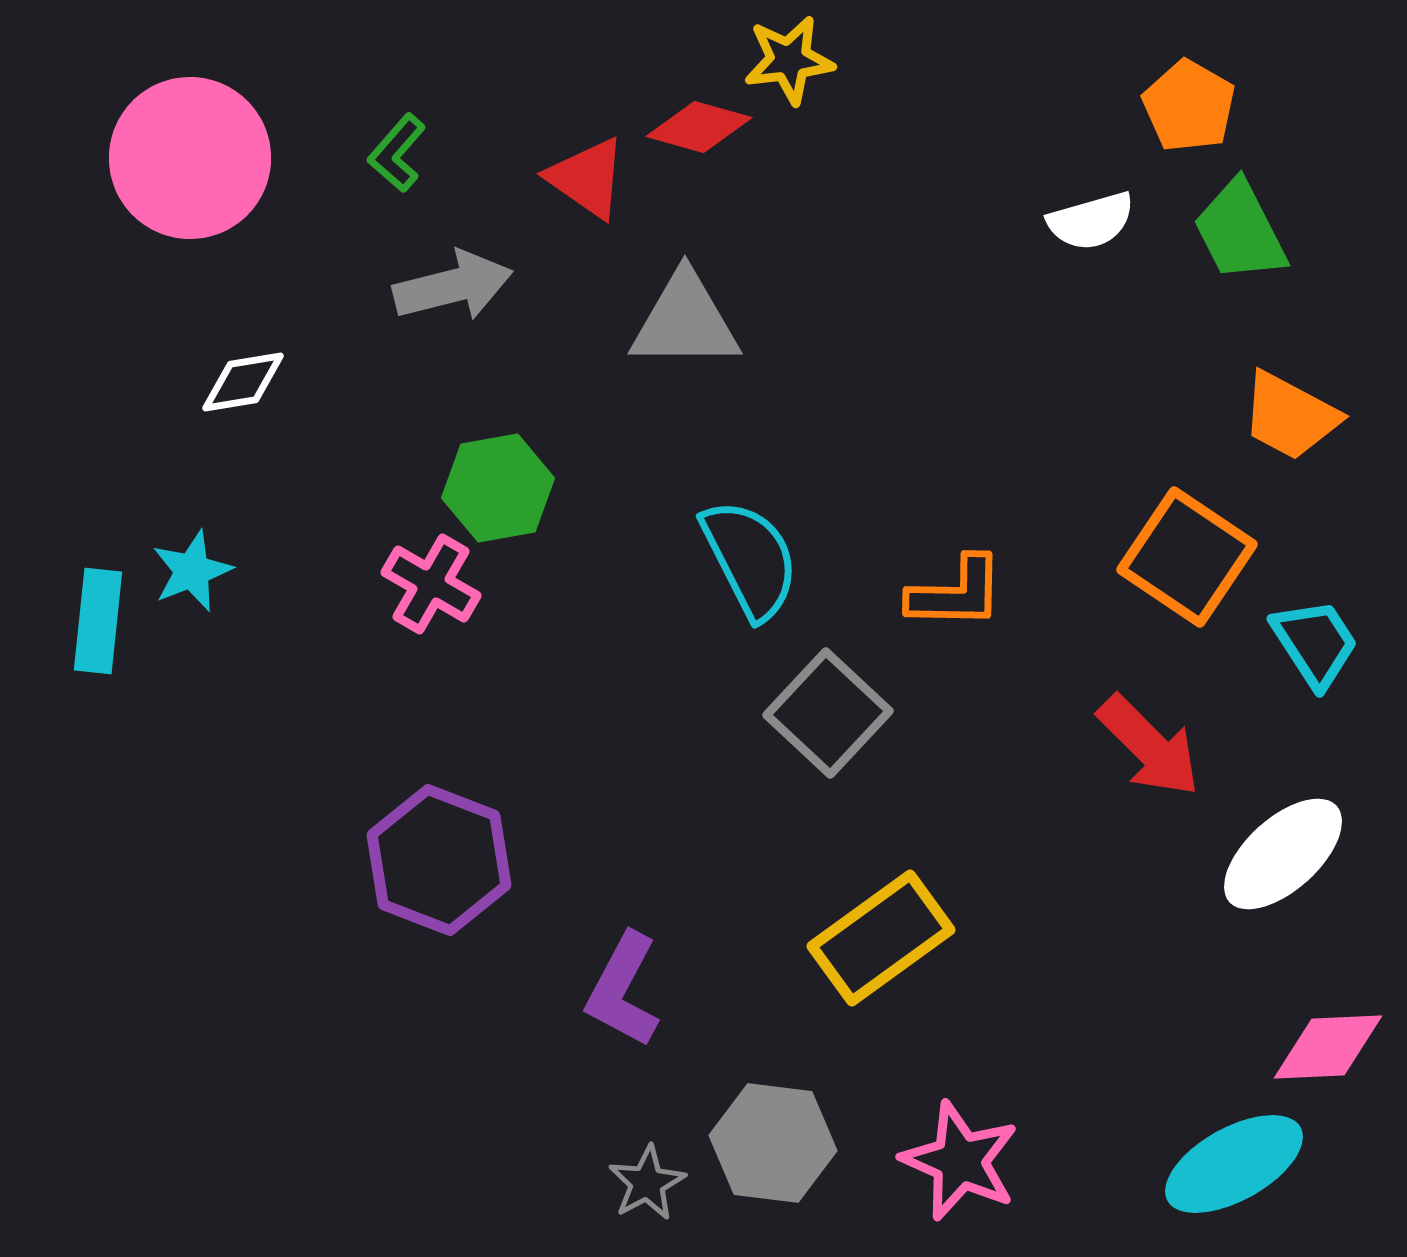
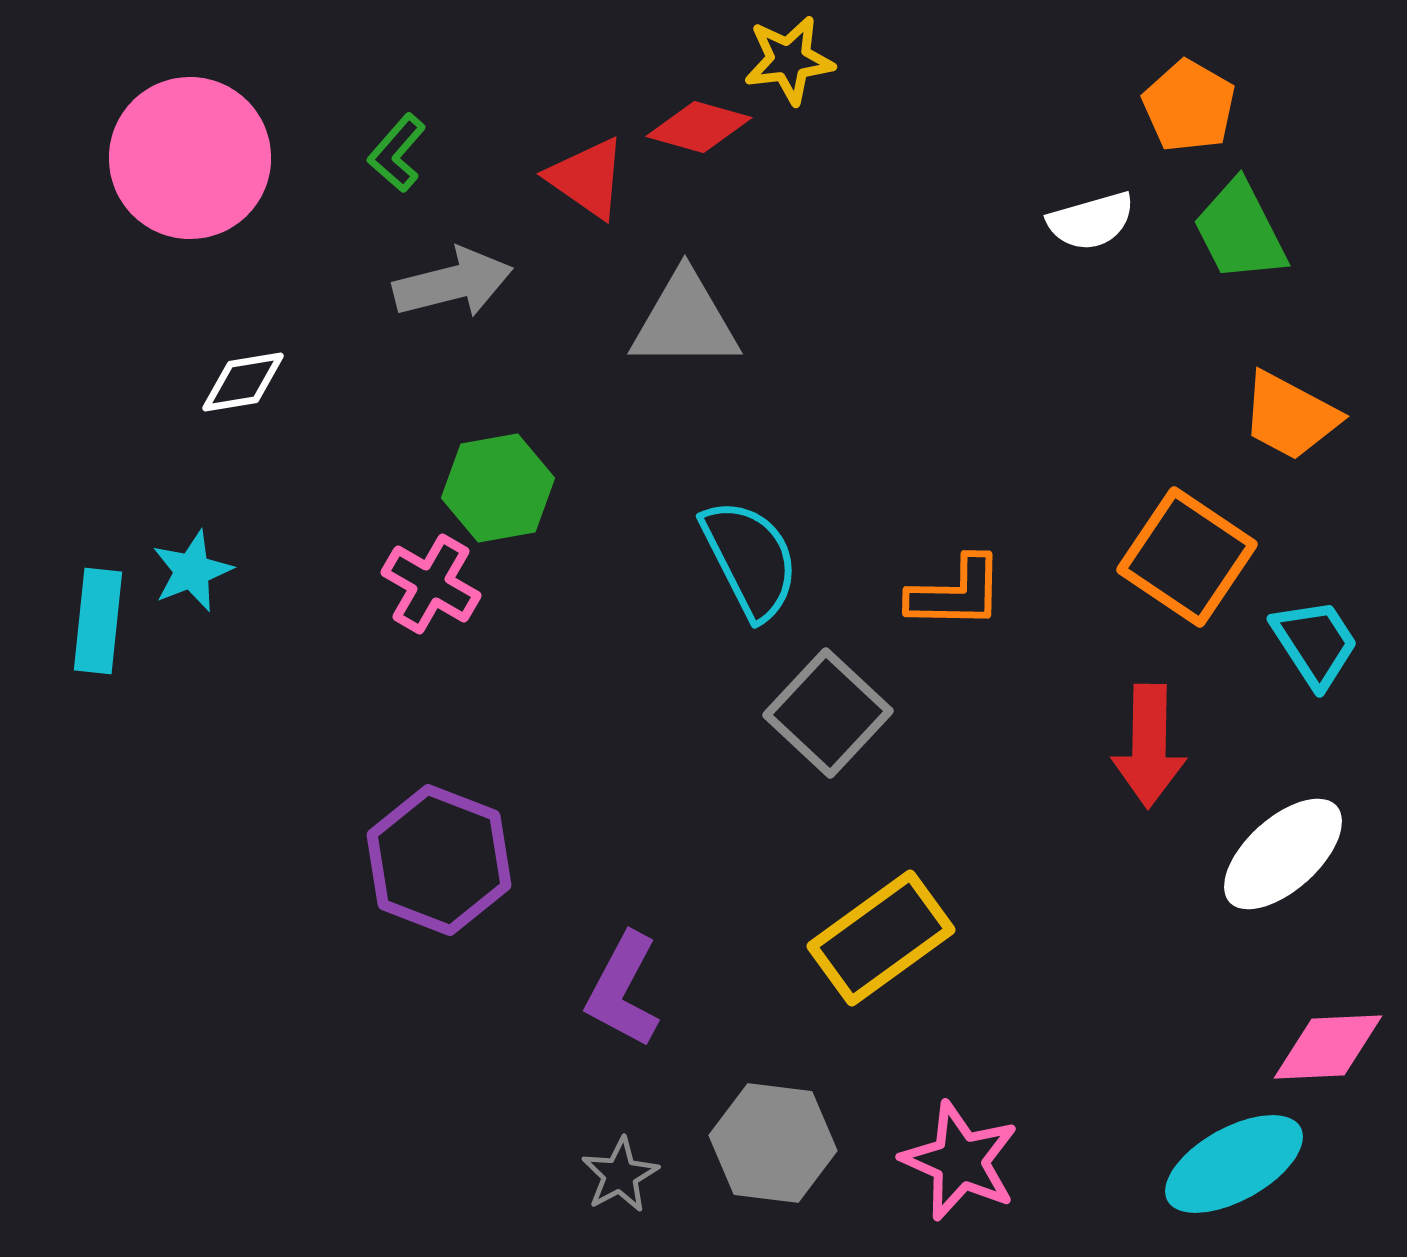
gray arrow: moved 3 px up
red arrow: rotated 46 degrees clockwise
gray star: moved 27 px left, 8 px up
